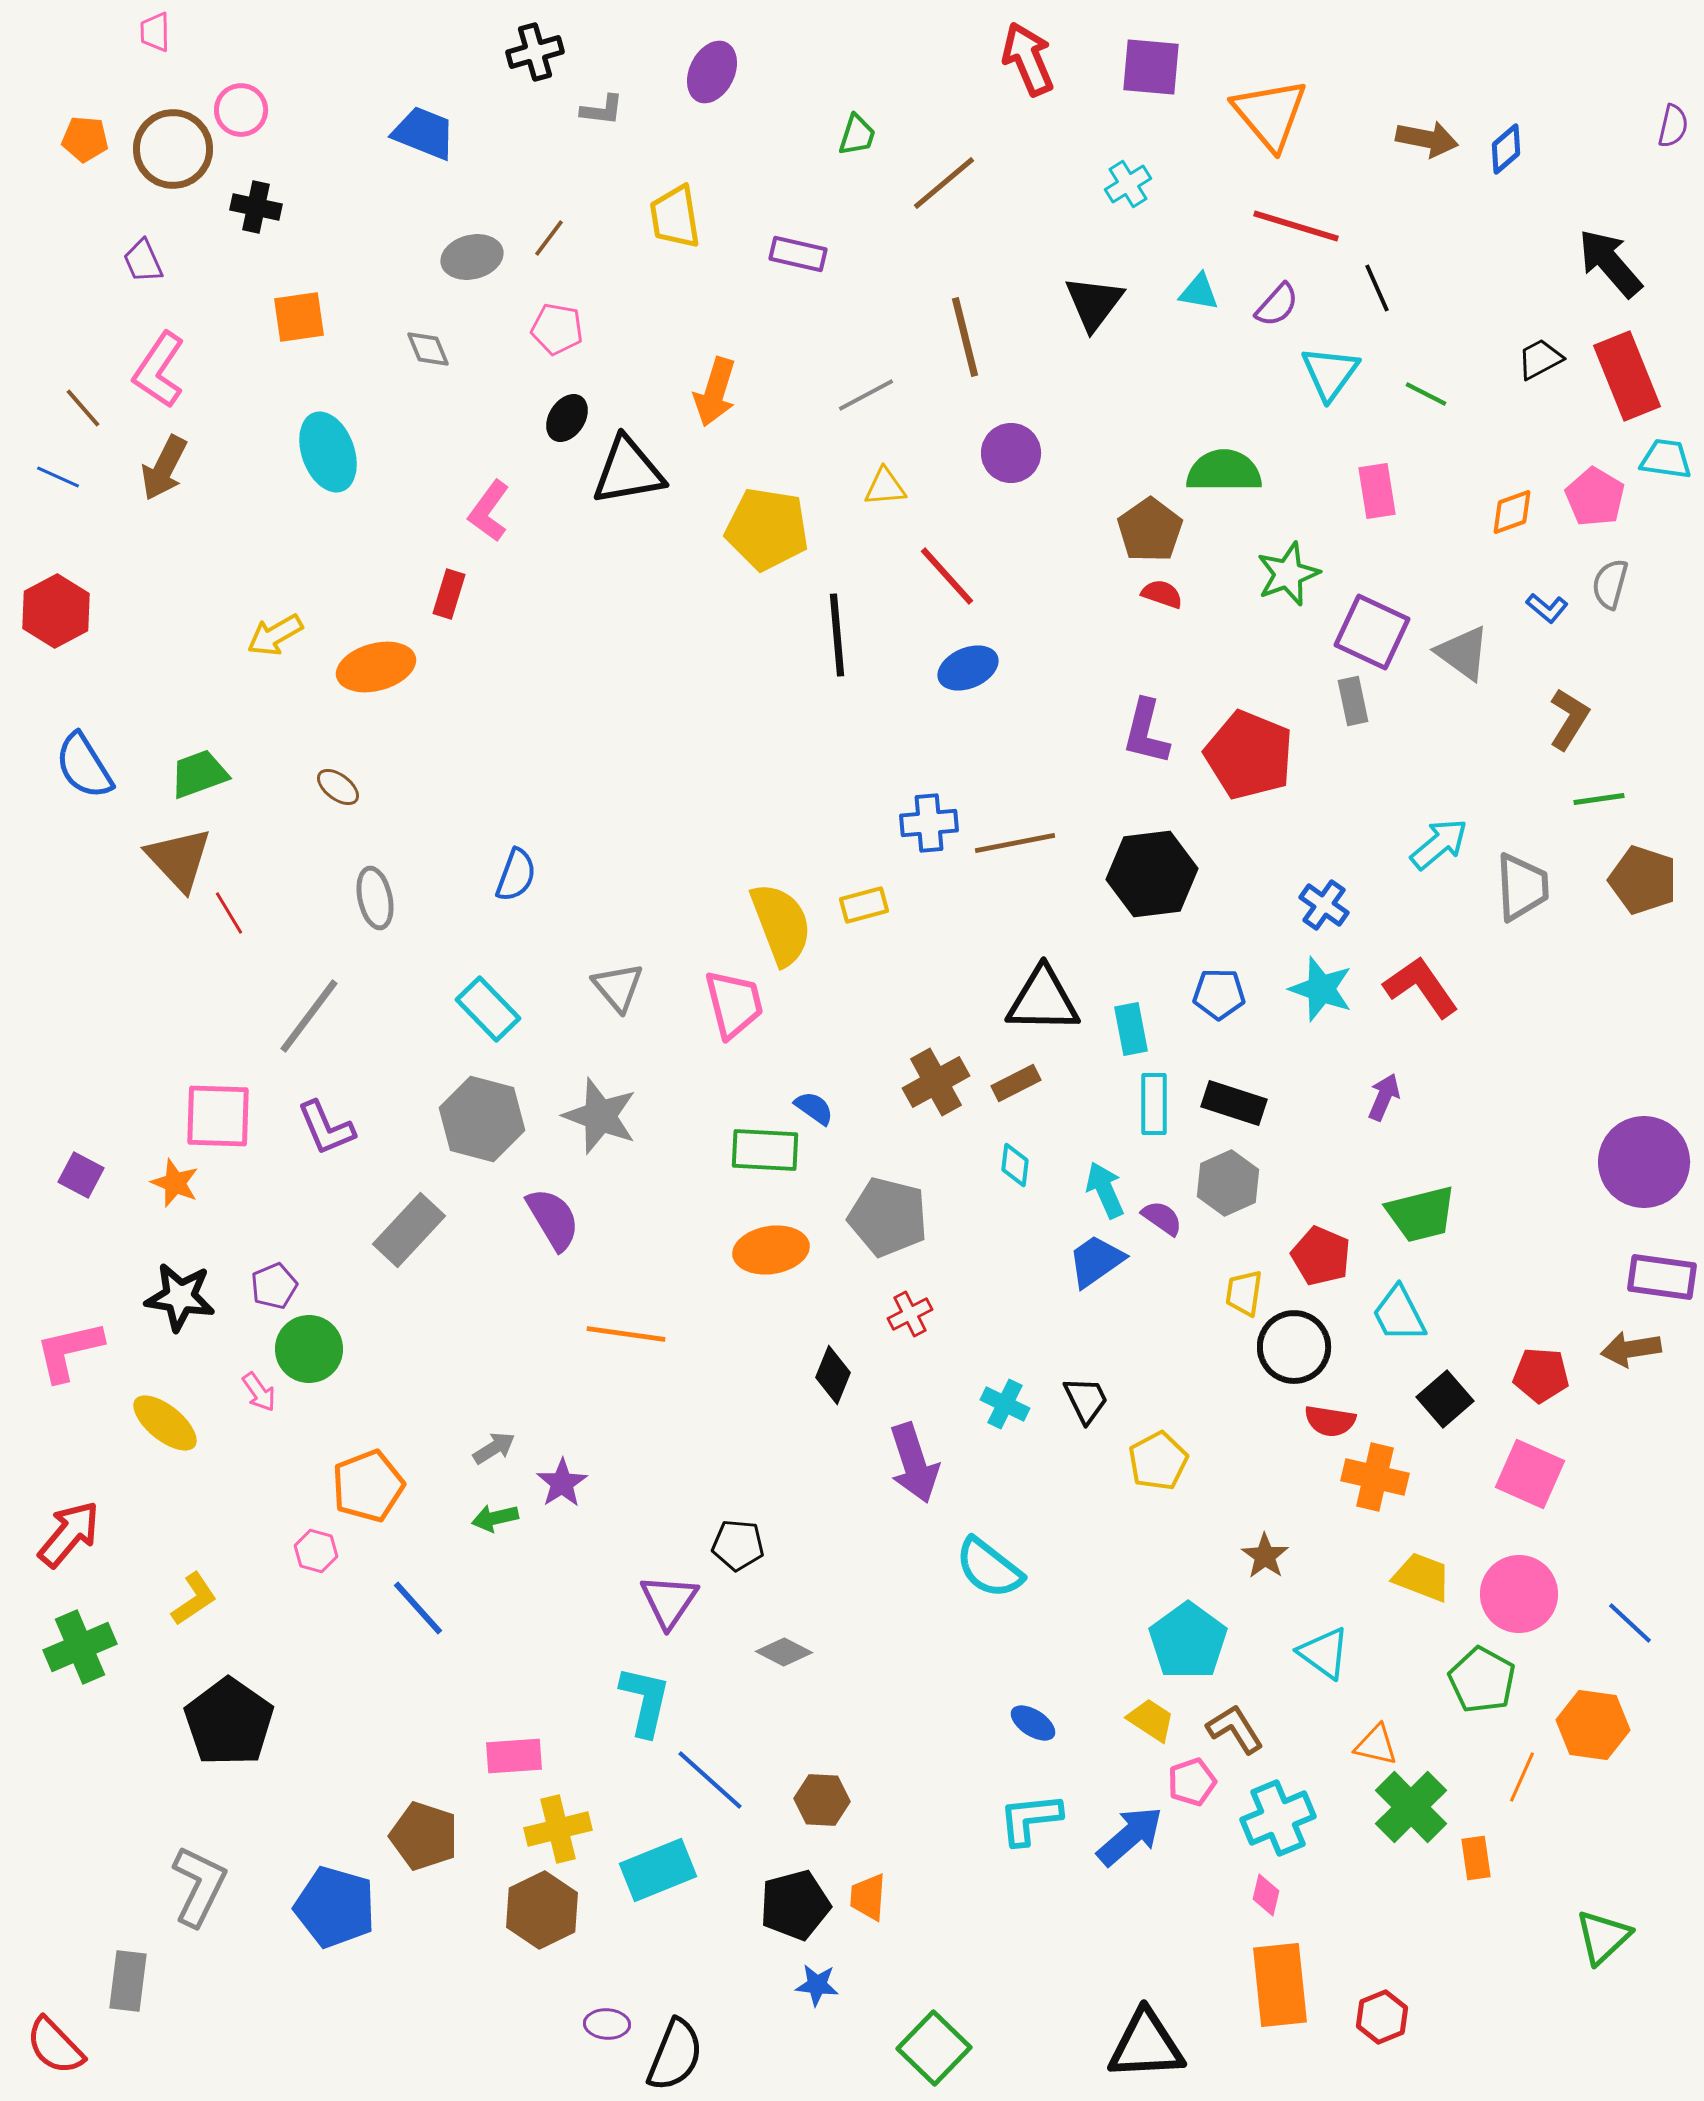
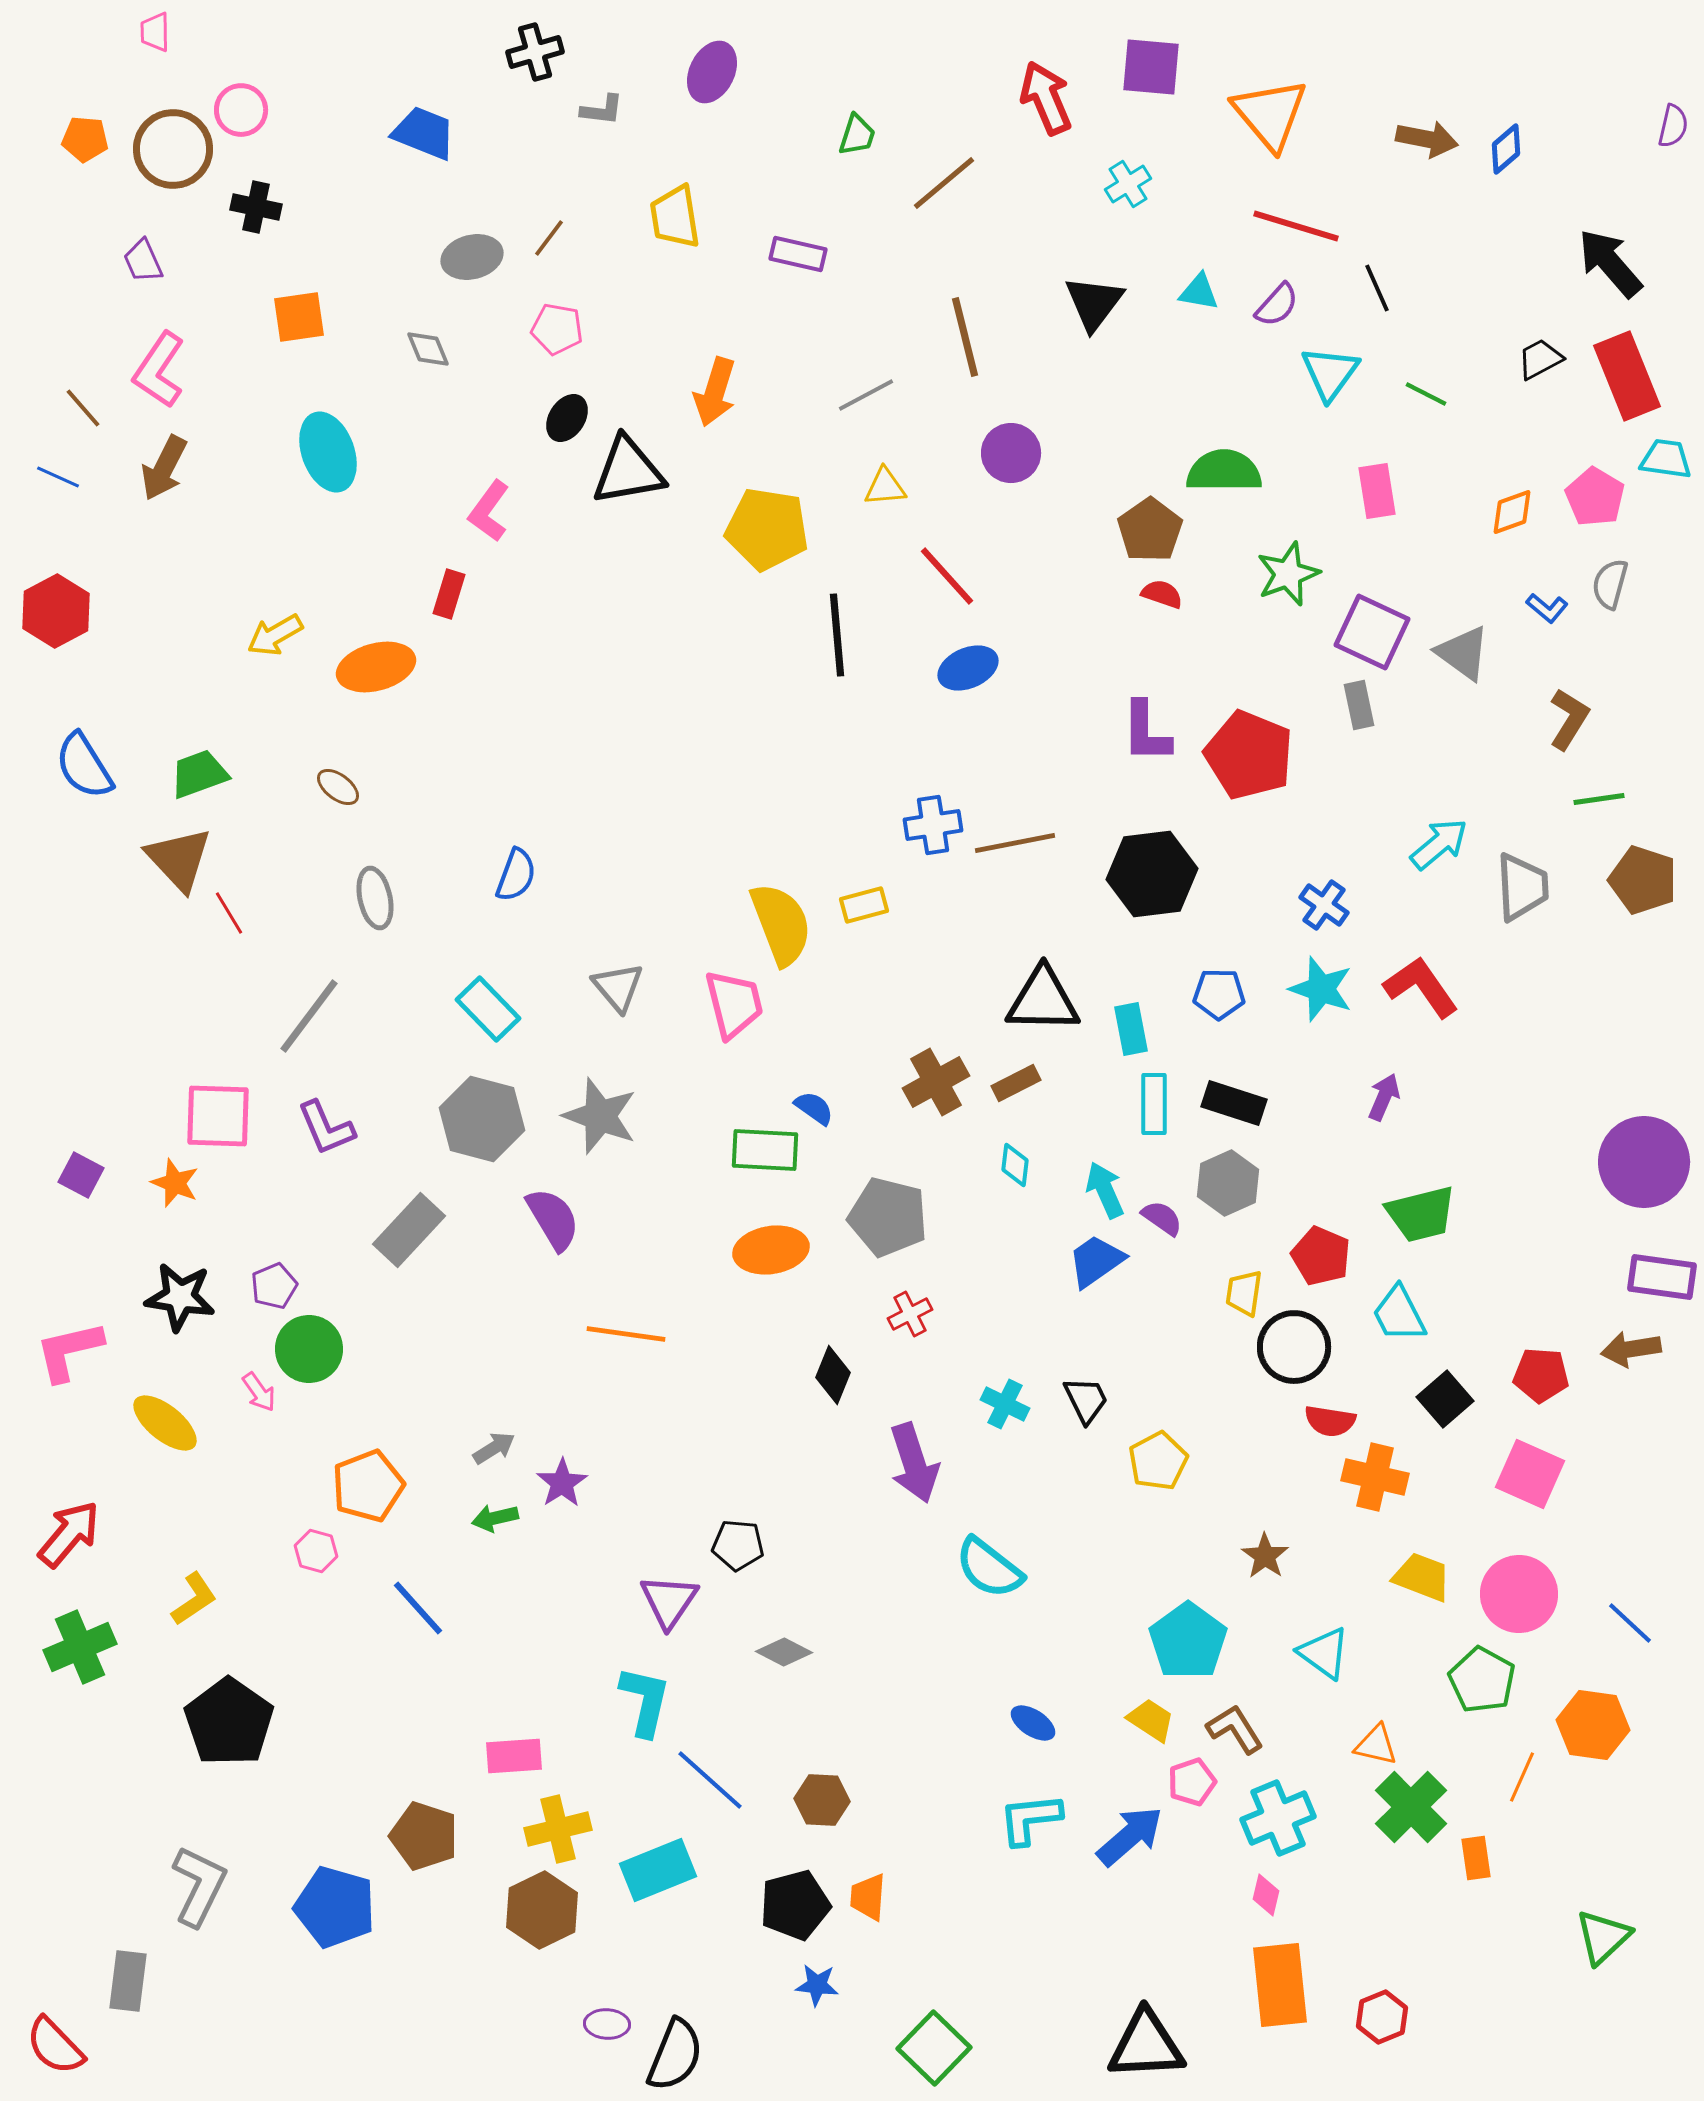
red arrow at (1028, 59): moved 18 px right, 39 px down
gray rectangle at (1353, 701): moved 6 px right, 4 px down
purple L-shape at (1146, 732): rotated 14 degrees counterclockwise
blue cross at (929, 823): moved 4 px right, 2 px down; rotated 4 degrees counterclockwise
